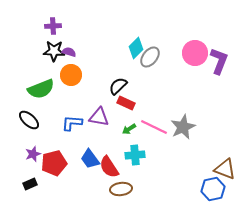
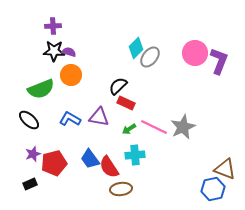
blue L-shape: moved 2 px left, 4 px up; rotated 25 degrees clockwise
